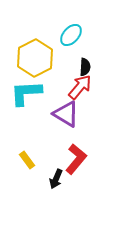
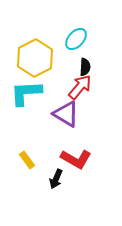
cyan ellipse: moved 5 px right, 4 px down
red L-shape: rotated 80 degrees clockwise
